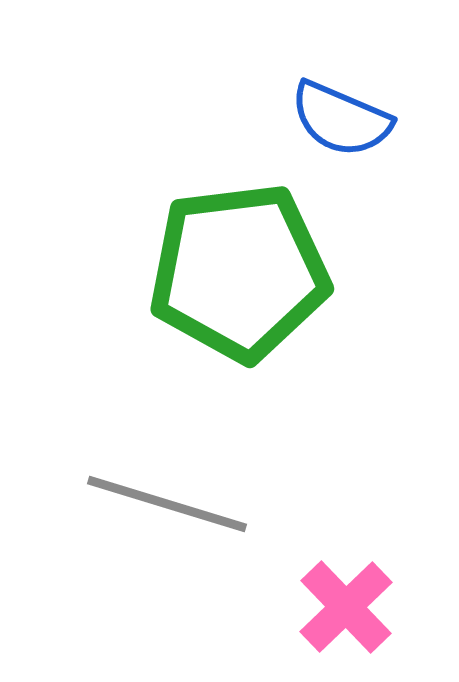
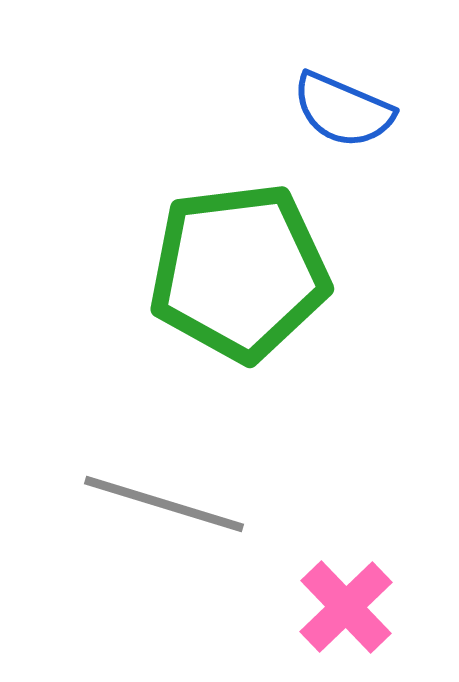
blue semicircle: moved 2 px right, 9 px up
gray line: moved 3 px left
